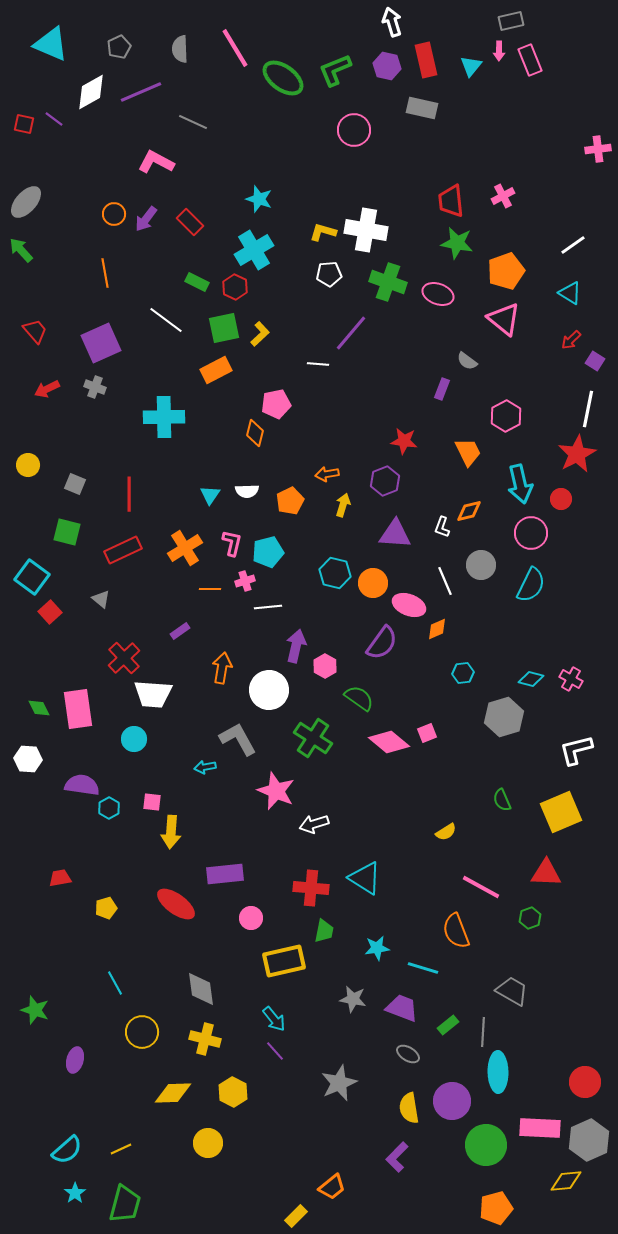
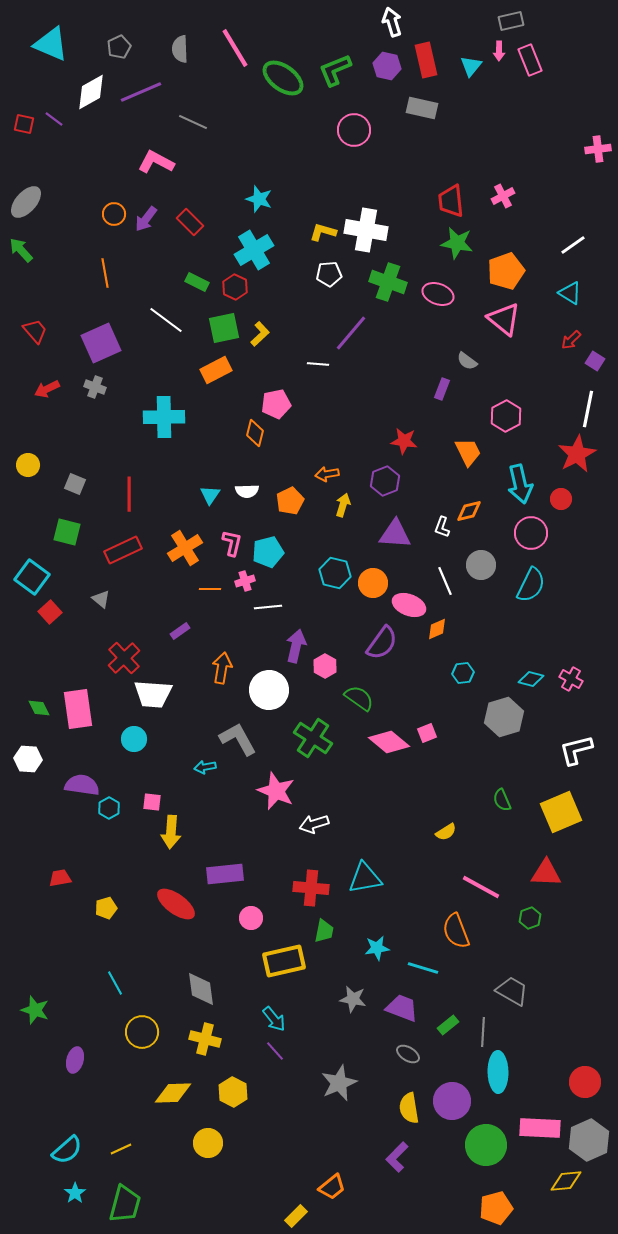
cyan triangle at (365, 878): rotated 42 degrees counterclockwise
